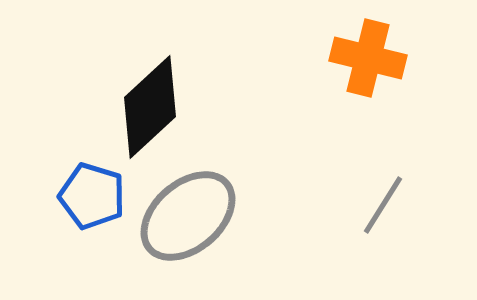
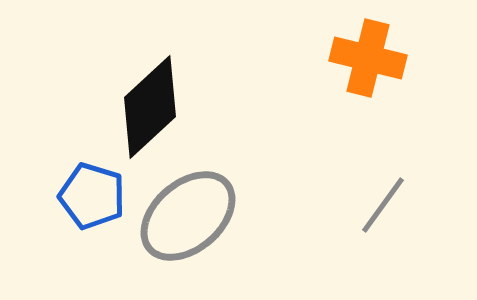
gray line: rotated 4 degrees clockwise
